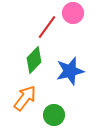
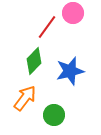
green diamond: moved 1 px down
